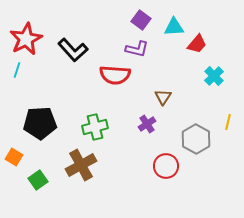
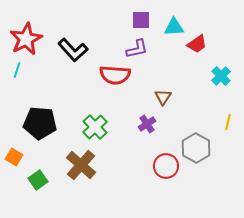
purple square: rotated 36 degrees counterclockwise
red trapezoid: rotated 15 degrees clockwise
purple L-shape: rotated 25 degrees counterclockwise
cyan cross: moved 7 px right
black pentagon: rotated 8 degrees clockwise
green cross: rotated 30 degrees counterclockwise
gray hexagon: moved 9 px down
brown cross: rotated 20 degrees counterclockwise
